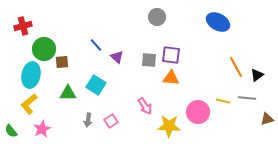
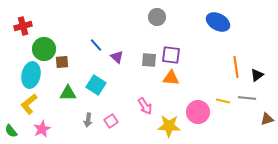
orange line: rotated 20 degrees clockwise
